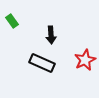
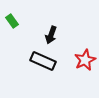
black arrow: rotated 24 degrees clockwise
black rectangle: moved 1 px right, 2 px up
